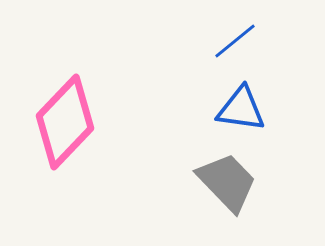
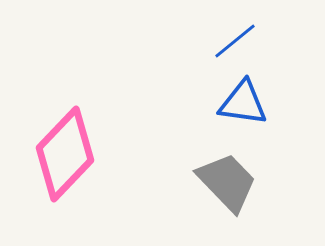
blue triangle: moved 2 px right, 6 px up
pink diamond: moved 32 px down
